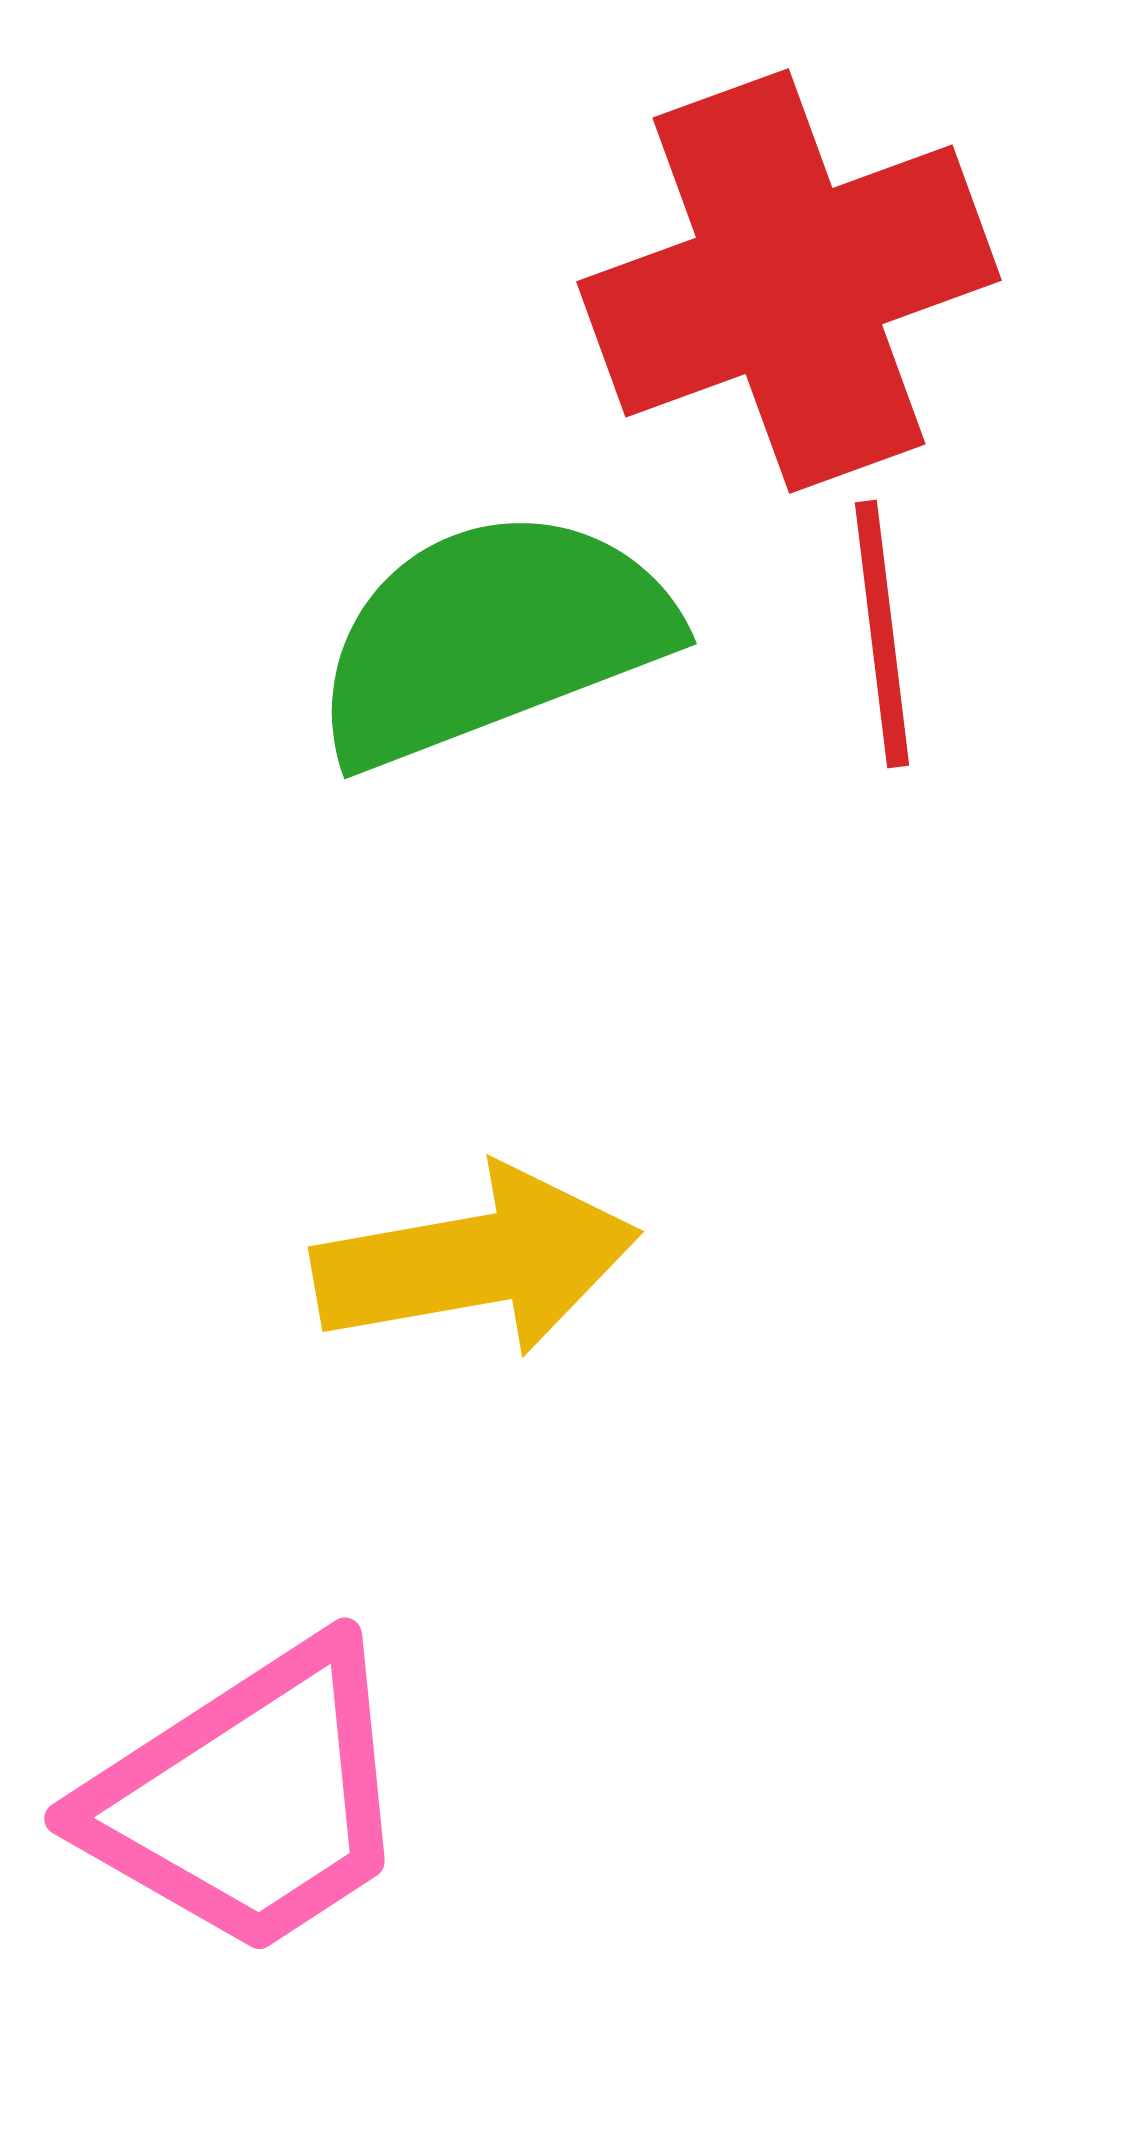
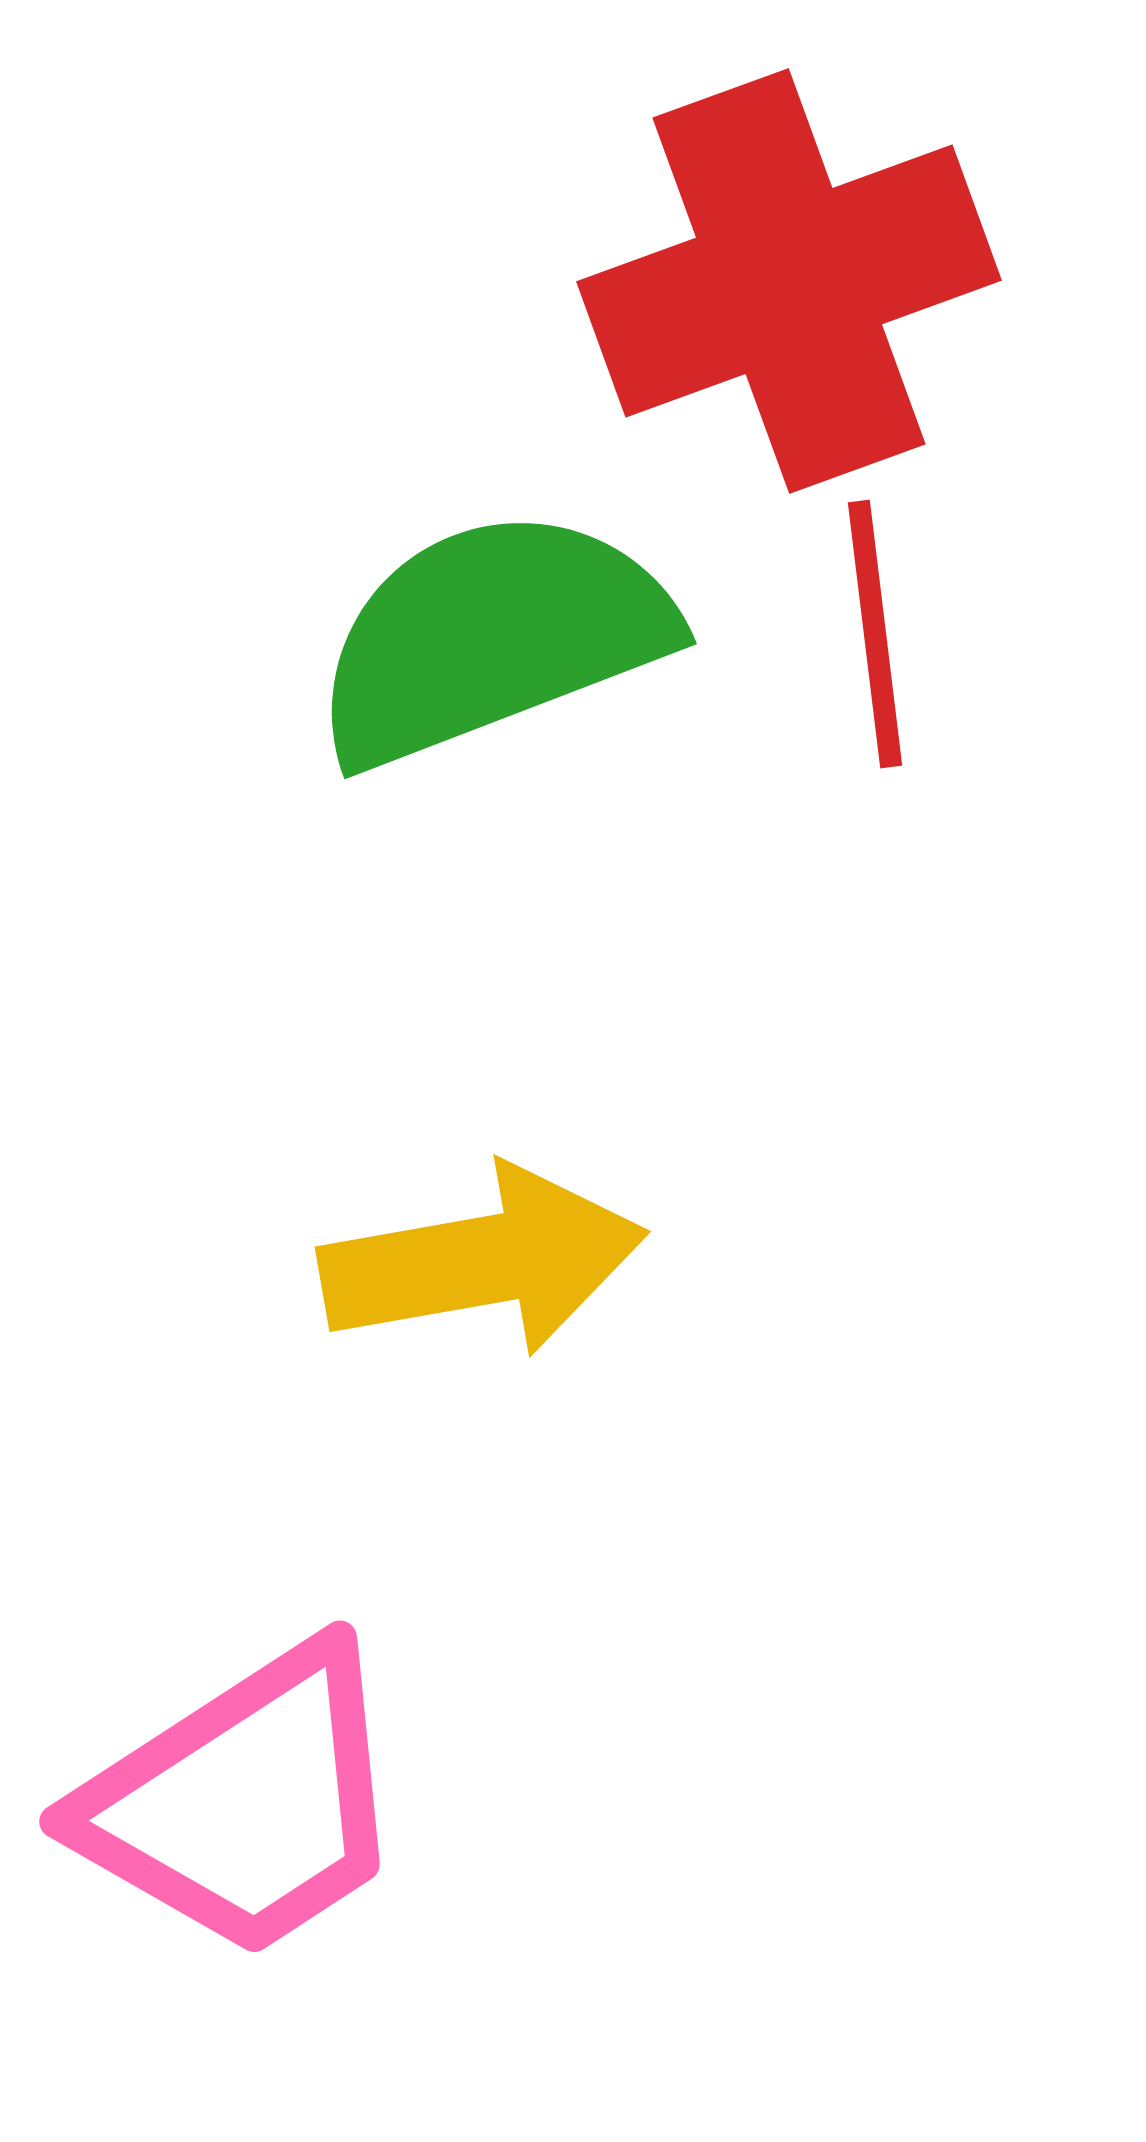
red line: moved 7 px left
yellow arrow: moved 7 px right
pink trapezoid: moved 5 px left, 3 px down
